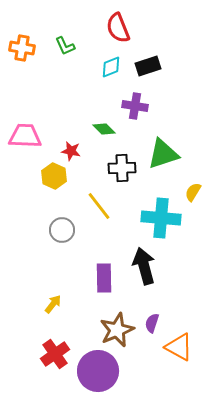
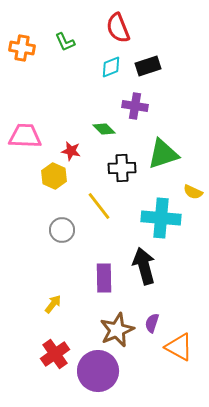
green L-shape: moved 4 px up
yellow semicircle: rotated 96 degrees counterclockwise
